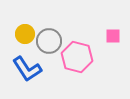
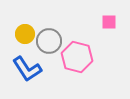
pink square: moved 4 px left, 14 px up
